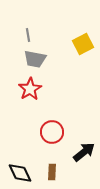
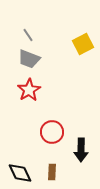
gray line: rotated 24 degrees counterclockwise
gray trapezoid: moved 6 px left; rotated 10 degrees clockwise
red star: moved 1 px left, 1 px down
black arrow: moved 3 px left, 2 px up; rotated 130 degrees clockwise
